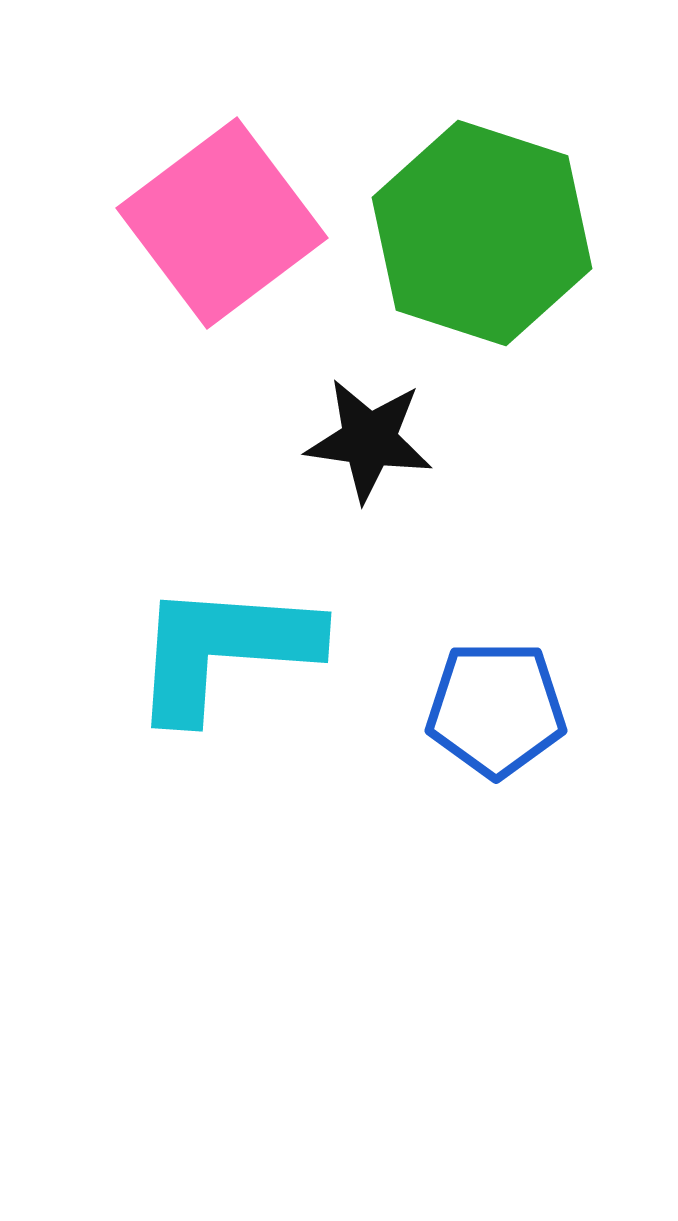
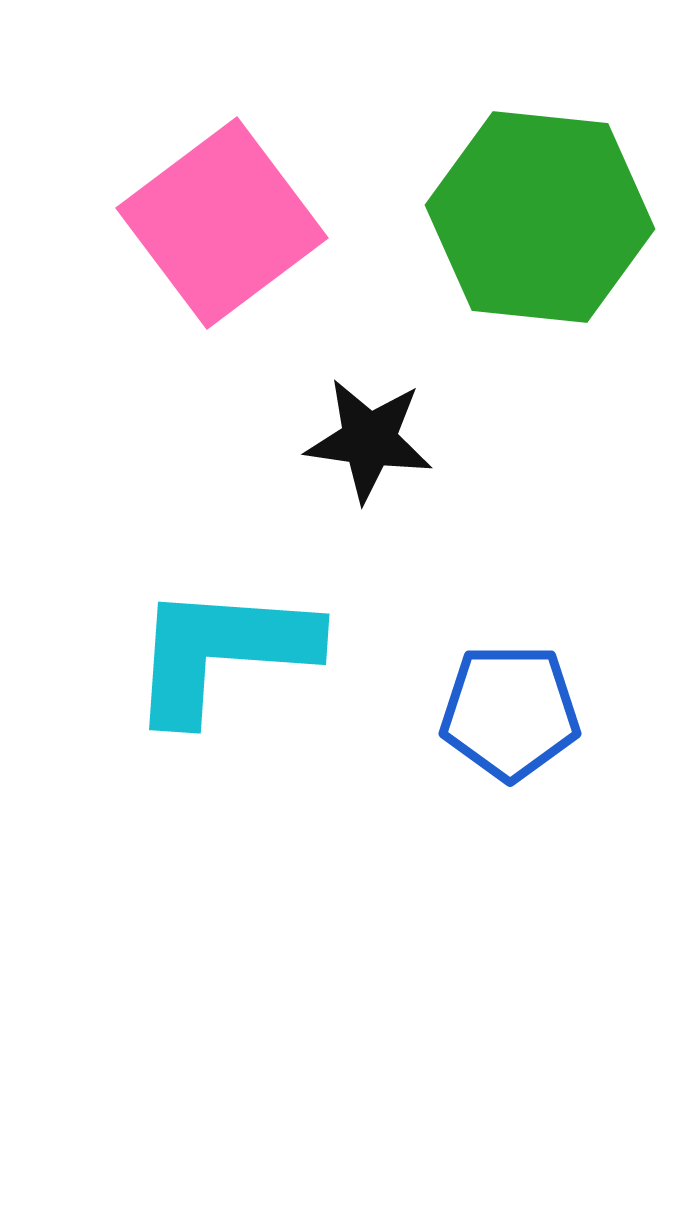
green hexagon: moved 58 px right, 16 px up; rotated 12 degrees counterclockwise
cyan L-shape: moved 2 px left, 2 px down
blue pentagon: moved 14 px right, 3 px down
